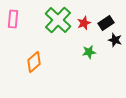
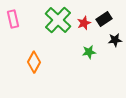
pink rectangle: rotated 18 degrees counterclockwise
black rectangle: moved 2 px left, 4 px up
black star: rotated 24 degrees counterclockwise
orange diamond: rotated 20 degrees counterclockwise
